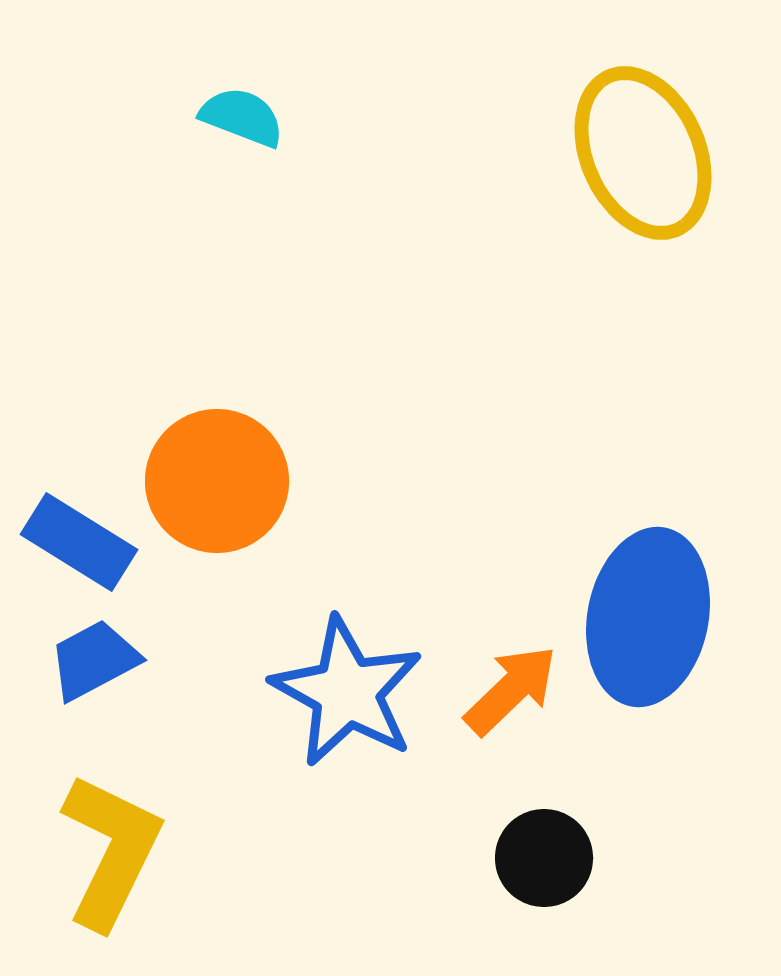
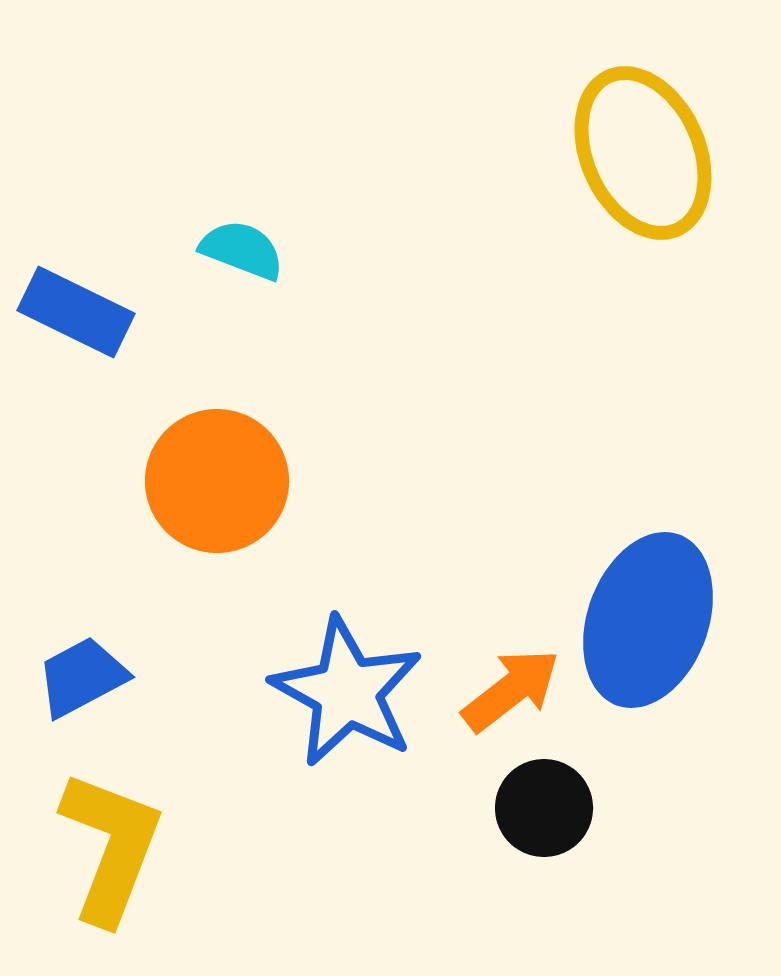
cyan semicircle: moved 133 px down
blue rectangle: moved 3 px left, 230 px up; rotated 6 degrees counterclockwise
blue ellipse: moved 3 px down; rotated 9 degrees clockwise
blue trapezoid: moved 12 px left, 17 px down
orange arrow: rotated 6 degrees clockwise
yellow L-shape: moved 4 px up; rotated 5 degrees counterclockwise
black circle: moved 50 px up
